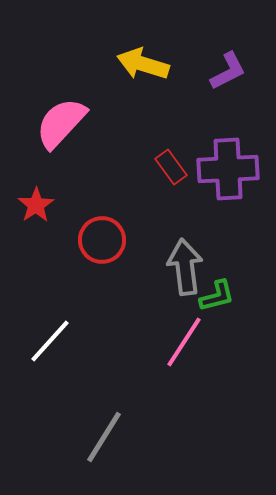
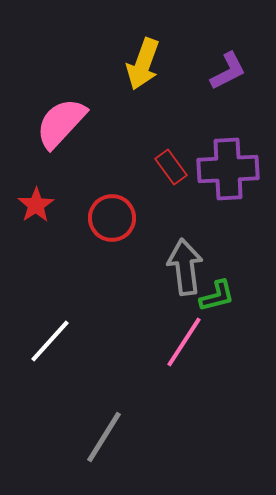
yellow arrow: rotated 87 degrees counterclockwise
red circle: moved 10 px right, 22 px up
